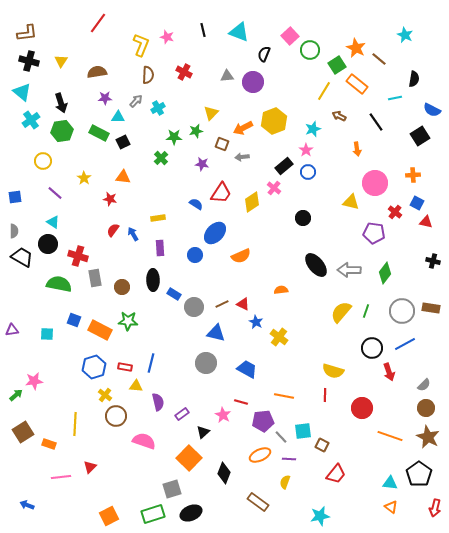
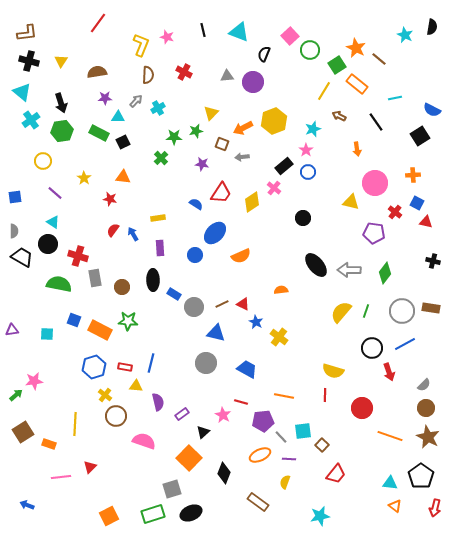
black semicircle at (414, 79): moved 18 px right, 52 px up
brown square at (322, 445): rotated 16 degrees clockwise
black pentagon at (419, 474): moved 2 px right, 2 px down
orange triangle at (391, 507): moved 4 px right, 1 px up
